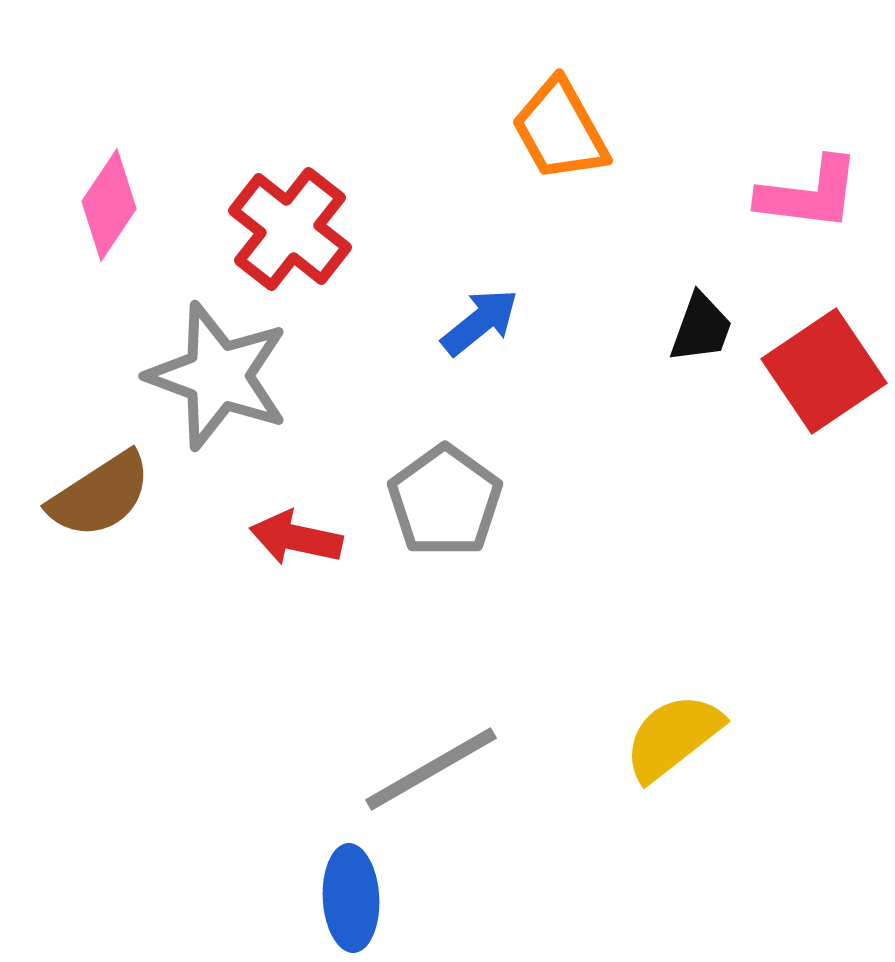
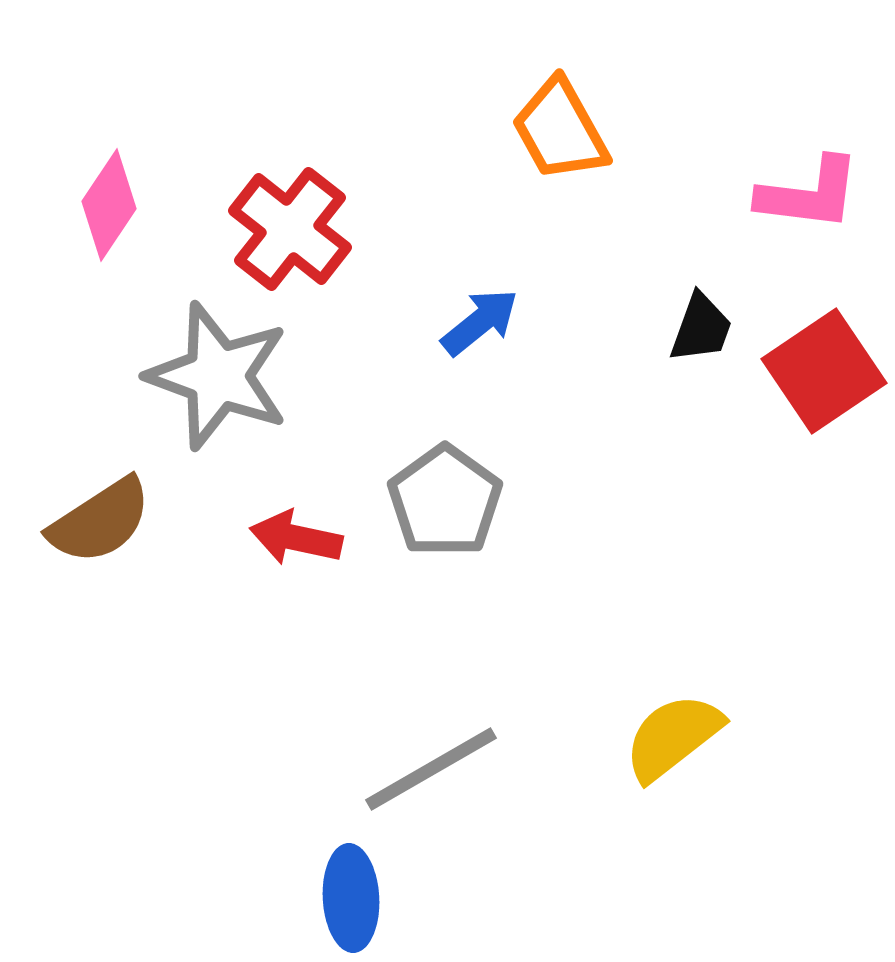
brown semicircle: moved 26 px down
